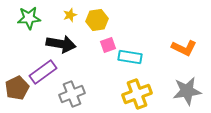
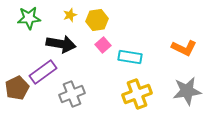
pink square: moved 5 px left; rotated 21 degrees counterclockwise
